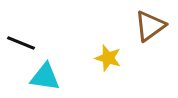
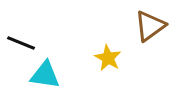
yellow star: rotated 12 degrees clockwise
cyan triangle: moved 2 px up
